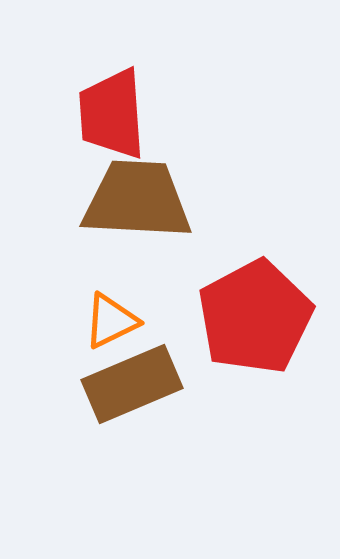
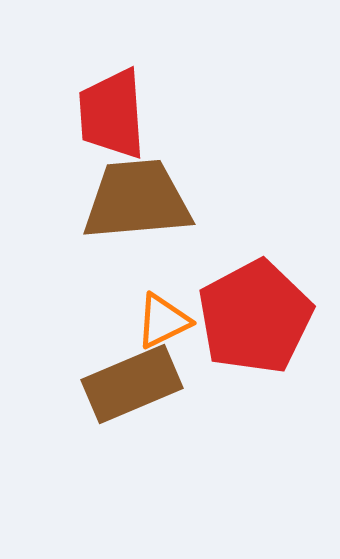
brown trapezoid: rotated 8 degrees counterclockwise
orange triangle: moved 52 px right
